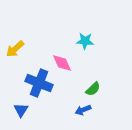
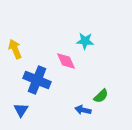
yellow arrow: rotated 108 degrees clockwise
pink diamond: moved 4 px right, 2 px up
blue cross: moved 2 px left, 3 px up
green semicircle: moved 8 px right, 7 px down
blue arrow: rotated 35 degrees clockwise
